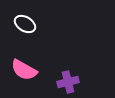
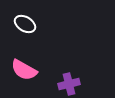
purple cross: moved 1 px right, 2 px down
